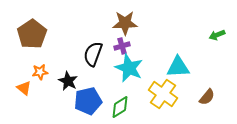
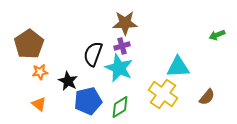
brown pentagon: moved 3 px left, 10 px down
cyan star: moved 10 px left
orange triangle: moved 15 px right, 16 px down
